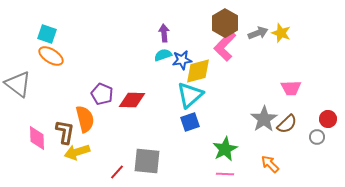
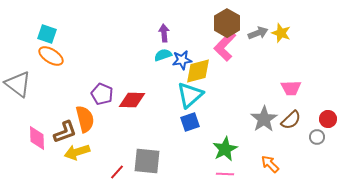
brown hexagon: moved 2 px right
brown semicircle: moved 4 px right, 4 px up
brown L-shape: rotated 60 degrees clockwise
